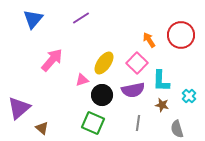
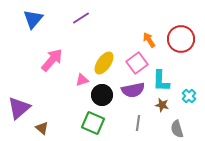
red circle: moved 4 px down
pink square: rotated 10 degrees clockwise
